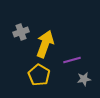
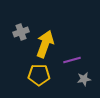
yellow pentagon: rotated 30 degrees counterclockwise
